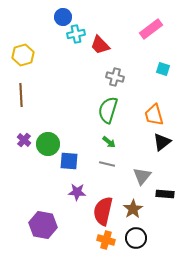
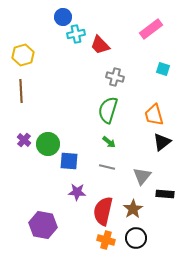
brown line: moved 4 px up
gray line: moved 3 px down
